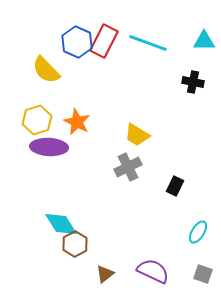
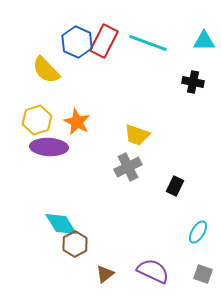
yellow trapezoid: rotated 12 degrees counterclockwise
